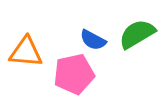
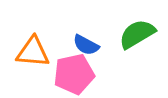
blue semicircle: moved 7 px left, 5 px down
orange triangle: moved 7 px right
